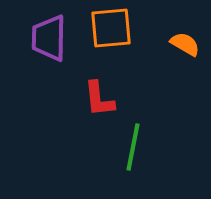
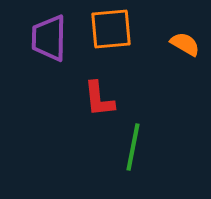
orange square: moved 1 px down
